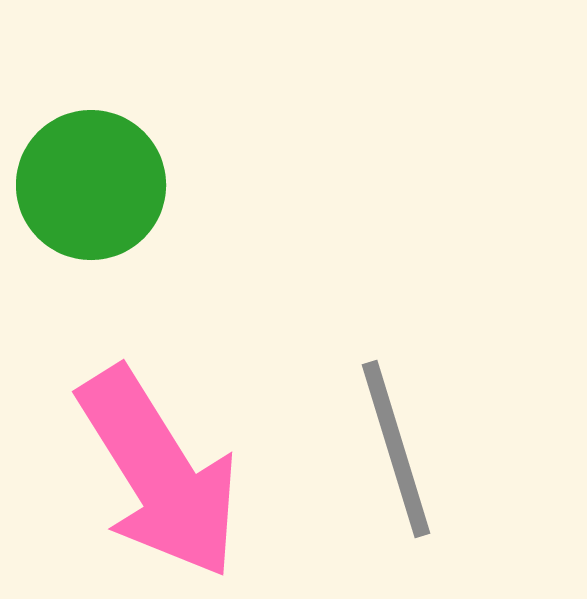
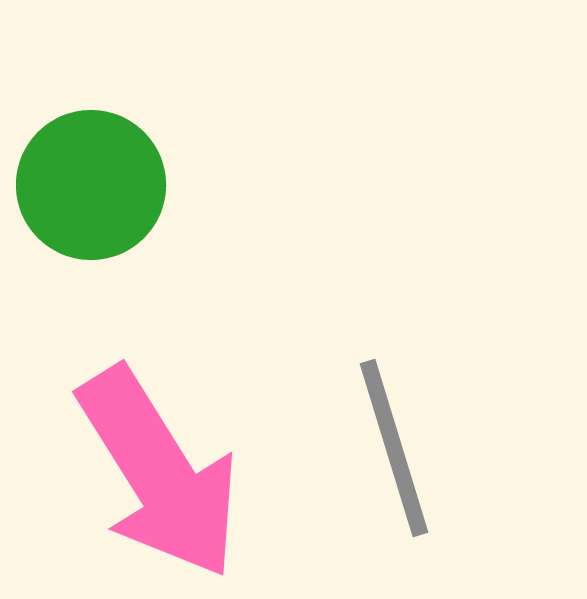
gray line: moved 2 px left, 1 px up
